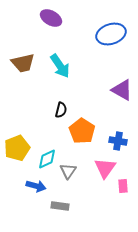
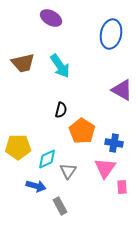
blue ellipse: rotated 60 degrees counterclockwise
blue cross: moved 4 px left, 2 px down
yellow pentagon: moved 1 px right, 1 px up; rotated 20 degrees clockwise
pink rectangle: moved 1 px left, 1 px down
gray rectangle: rotated 54 degrees clockwise
